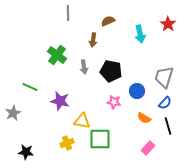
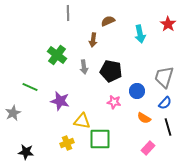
black line: moved 1 px down
